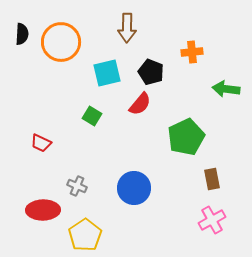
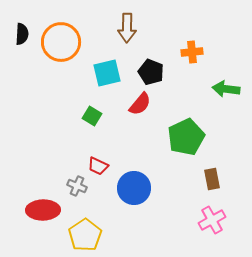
red trapezoid: moved 57 px right, 23 px down
